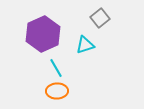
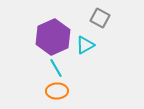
gray square: rotated 24 degrees counterclockwise
purple hexagon: moved 10 px right, 3 px down
cyan triangle: rotated 12 degrees counterclockwise
